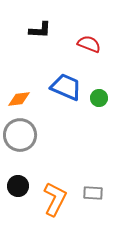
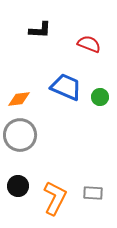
green circle: moved 1 px right, 1 px up
orange L-shape: moved 1 px up
